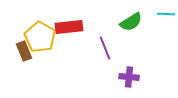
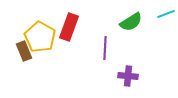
cyan line: rotated 24 degrees counterclockwise
red rectangle: rotated 64 degrees counterclockwise
purple line: rotated 25 degrees clockwise
purple cross: moved 1 px left, 1 px up
